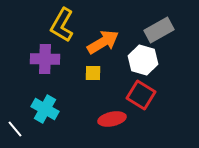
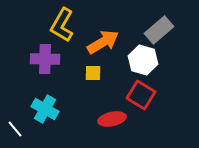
gray rectangle: rotated 12 degrees counterclockwise
